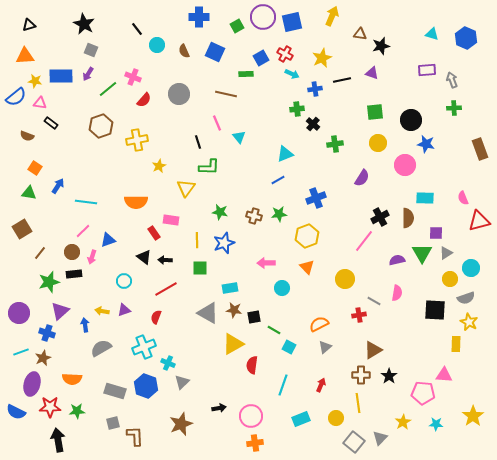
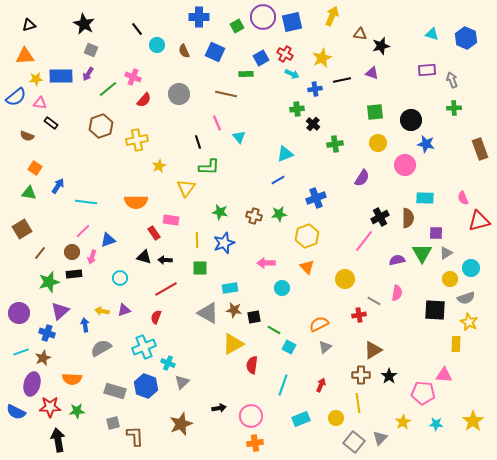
yellow star at (35, 81): moved 1 px right, 2 px up; rotated 16 degrees counterclockwise
black triangle at (144, 257): rotated 21 degrees counterclockwise
cyan circle at (124, 281): moved 4 px left, 3 px up
yellow star at (473, 416): moved 5 px down
